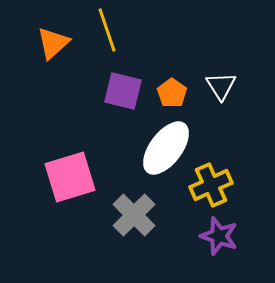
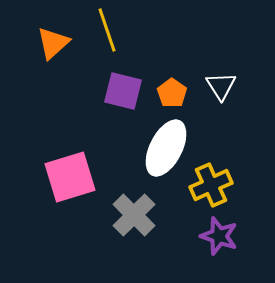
white ellipse: rotated 10 degrees counterclockwise
